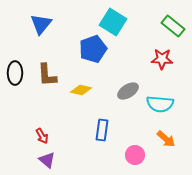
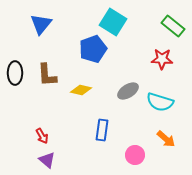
cyan semicircle: moved 2 px up; rotated 12 degrees clockwise
